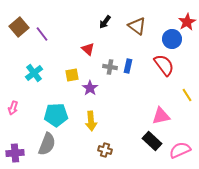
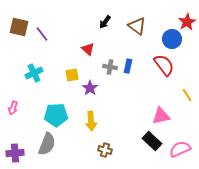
brown square: rotated 36 degrees counterclockwise
cyan cross: rotated 12 degrees clockwise
pink semicircle: moved 1 px up
